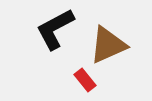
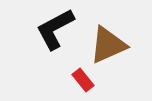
red rectangle: moved 2 px left
